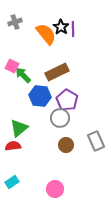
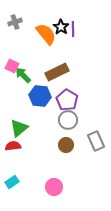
gray circle: moved 8 px right, 2 px down
pink circle: moved 1 px left, 2 px up
